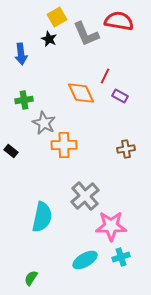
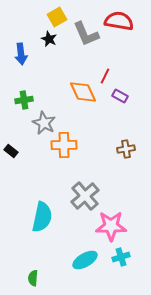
orange diamond: moved 2 px right, 1 px up
green semicircle: moved 2 px right; rotated 28 degrees counterclockwise
